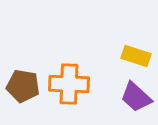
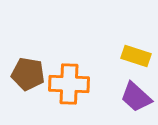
brown pentagon: moved 5 px right, 12 px up
